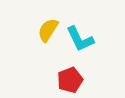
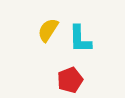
cyan L-shape: rotated 24 degrees clockwise
